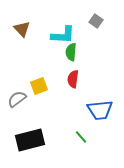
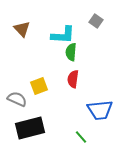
gray semicircle: rotated 60 degrees clockwise
black rectangle: moved 12 px up
